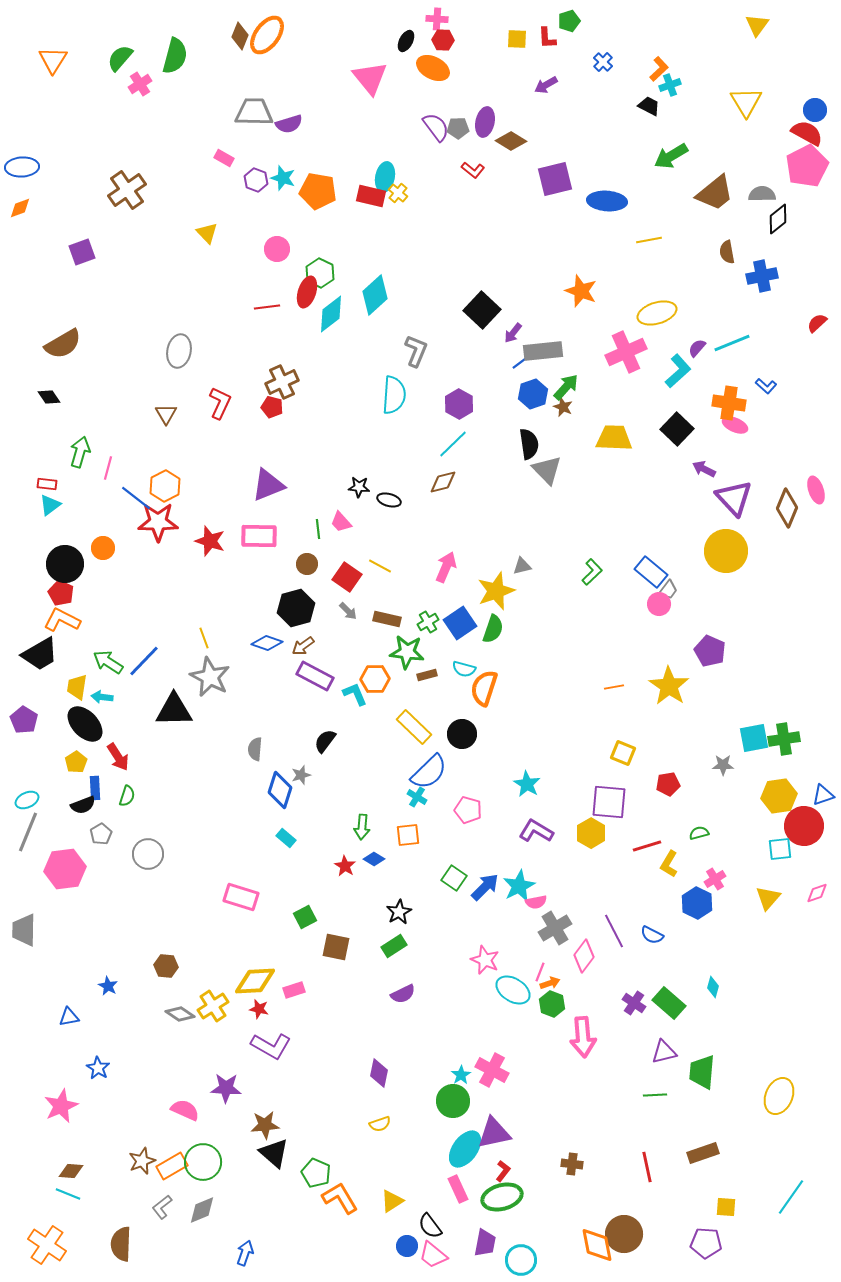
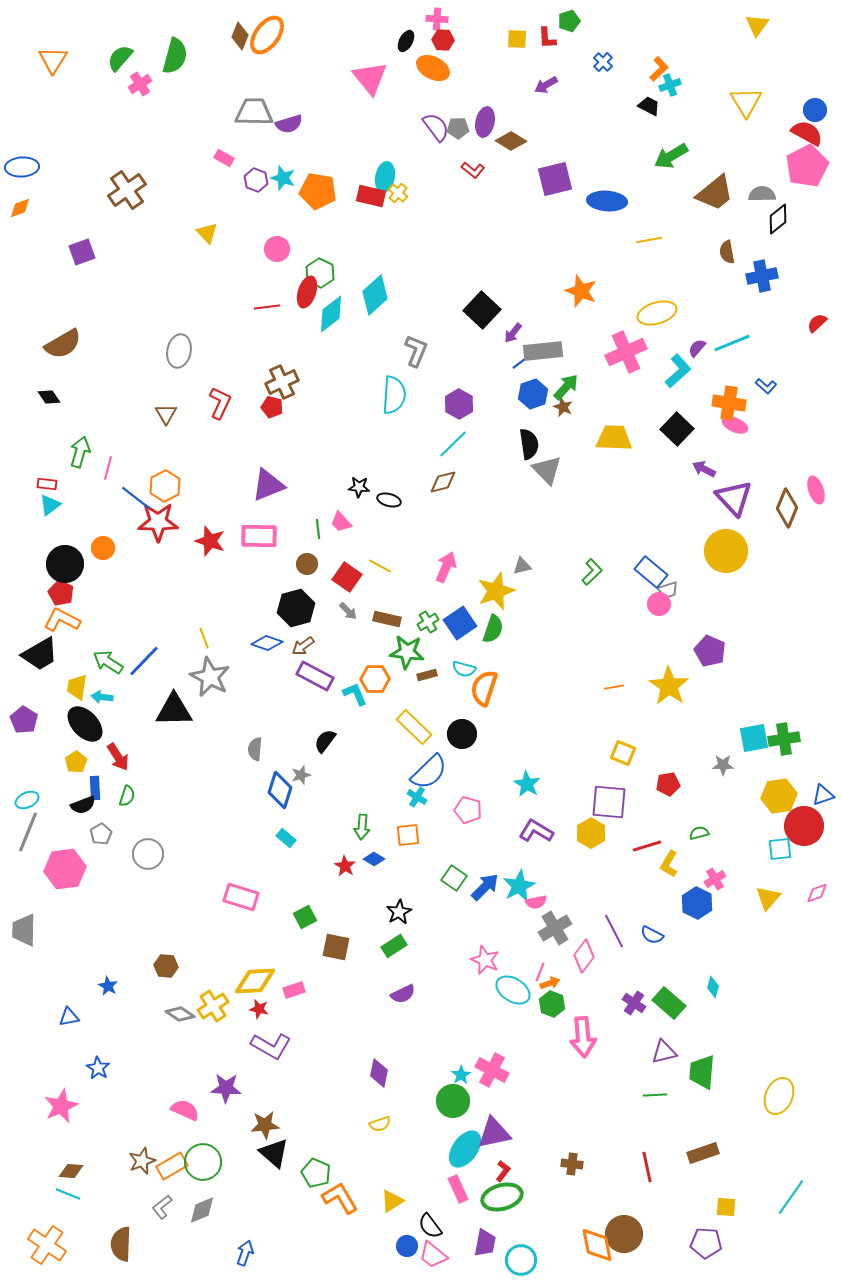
gray trapezoid at (668, 590): rotated 35 degrees clockwise
